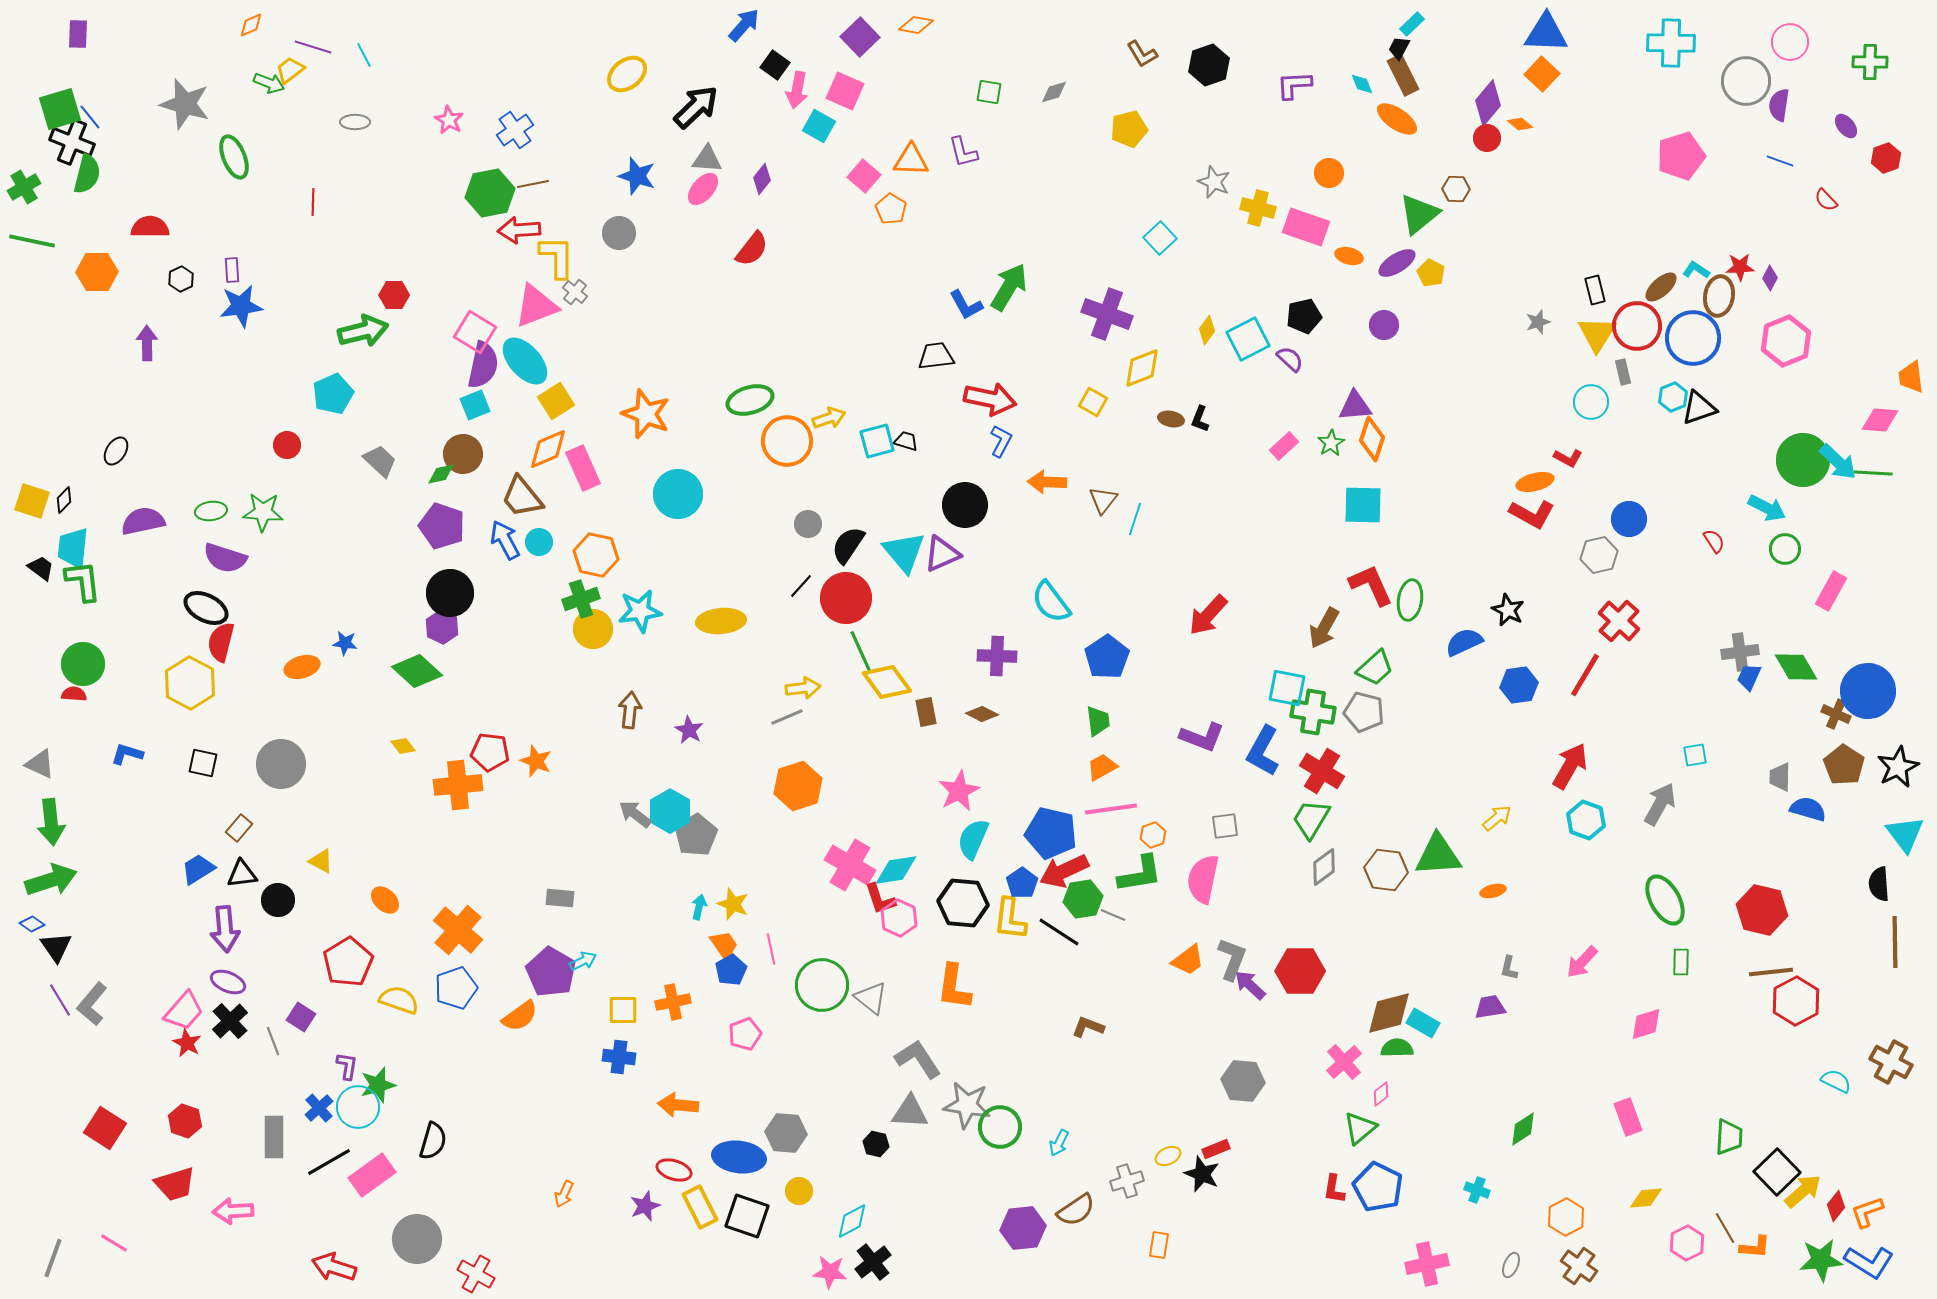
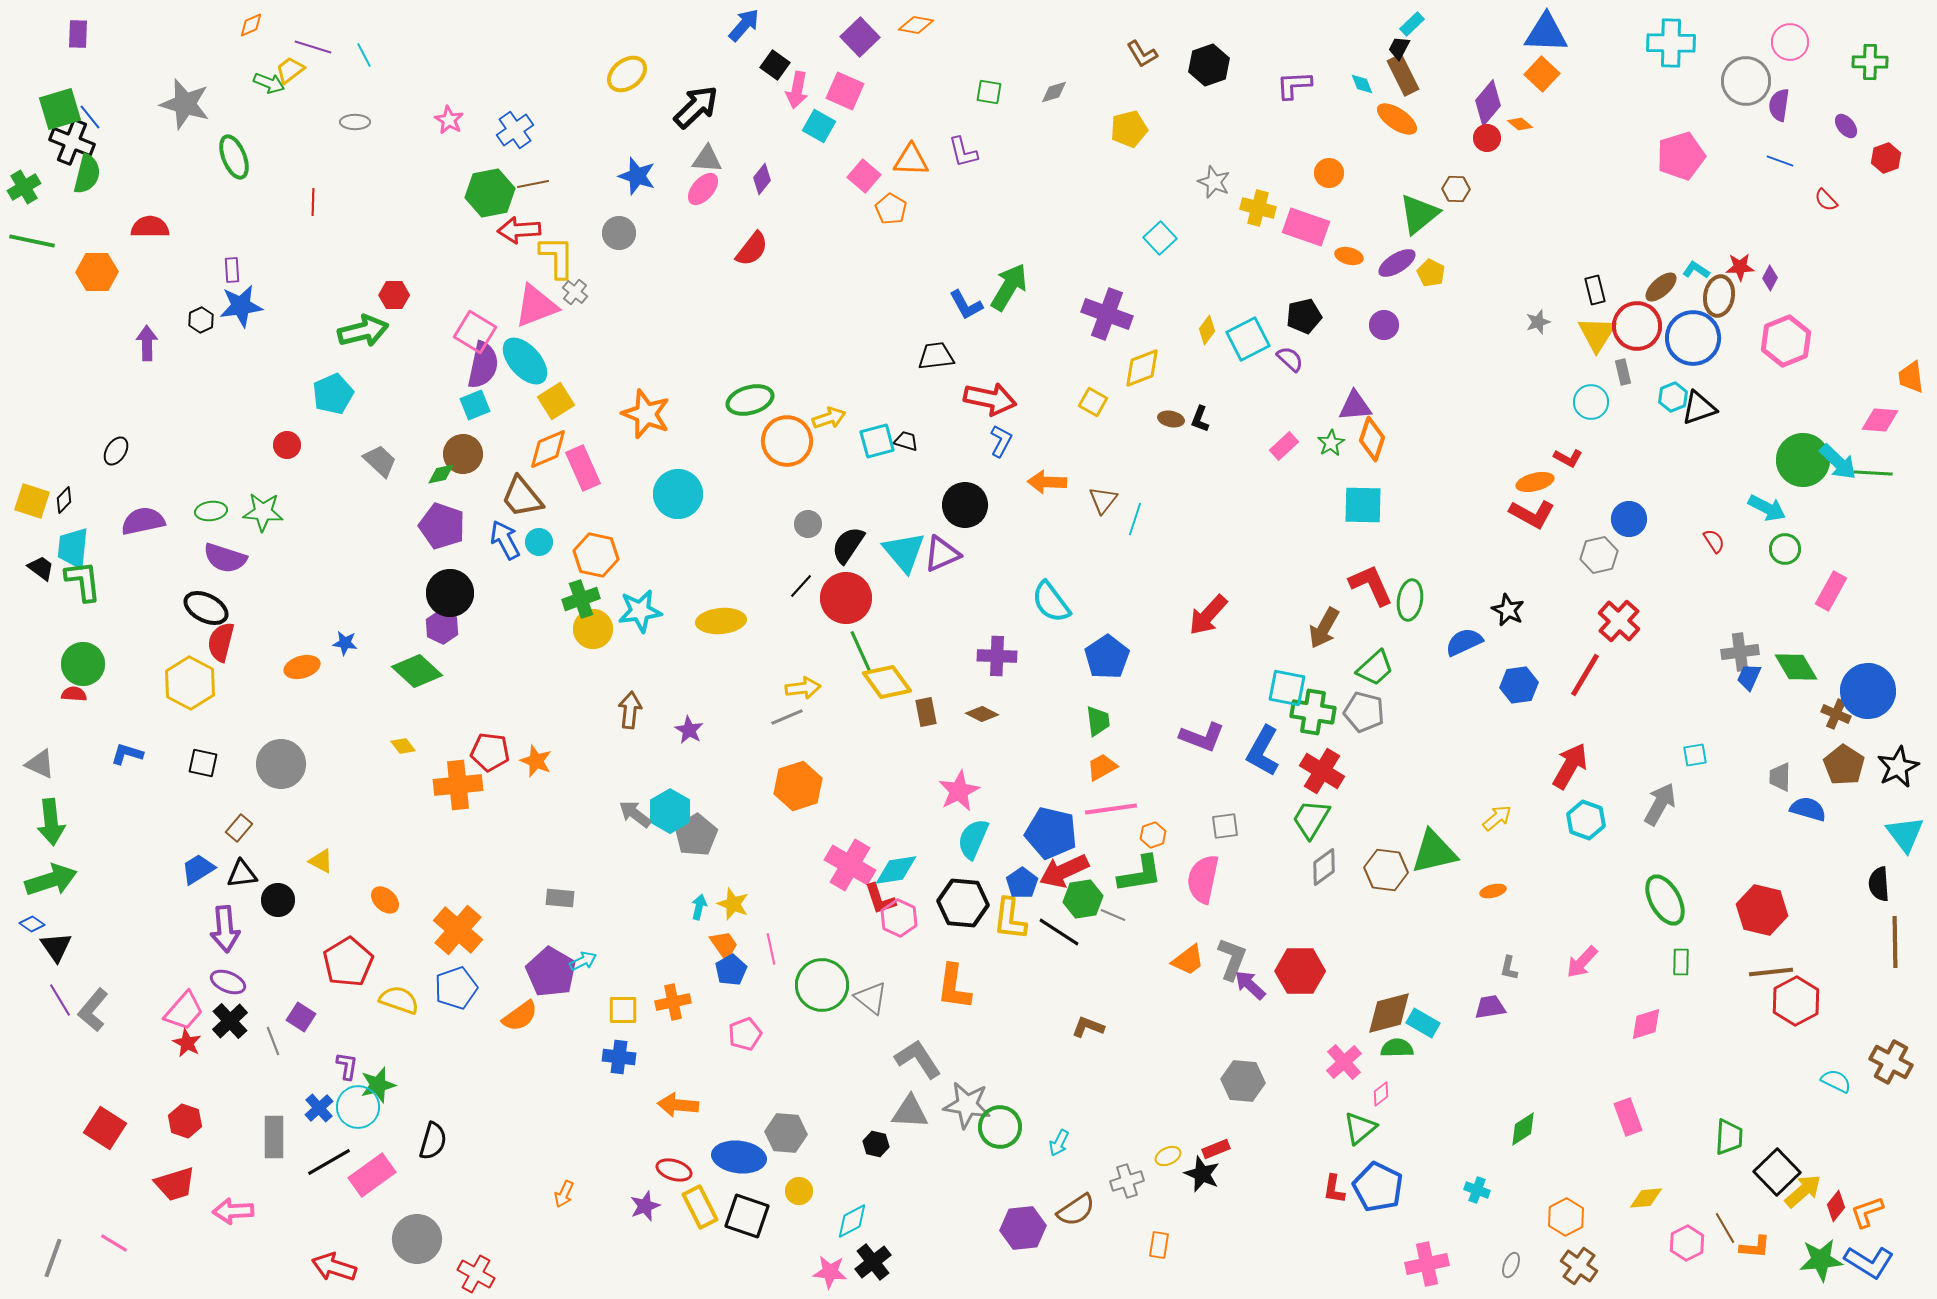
black hexagon at (181, 279): moved 20 px right, 41 px down
green triangle at (1438, 855): moved 4 px left, 3 px up; rotated 9 degrees counterclockwise
gray L-shape at (92, 1004): moved 1 px right, 6 px down
